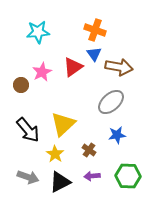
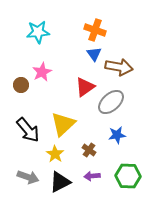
red triangle: moved 12 px right, 20 px down
